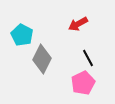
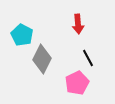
red arrow: rotated 66 degrees counterclockwise
pink pentagon: moved 6 px left
